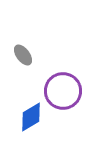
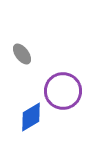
gray ellipse: moved 1 px left, 1 px up
